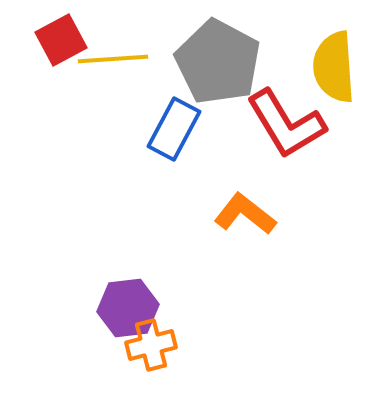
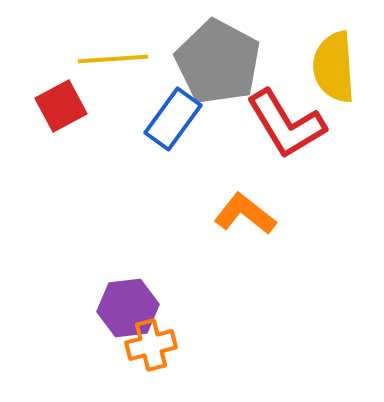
red square: moved 66 px down
blue rectangle: moved 1 px left, 10 px up; rotated 8 degrees clockwise
